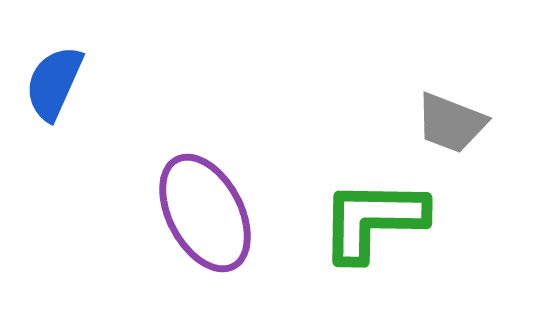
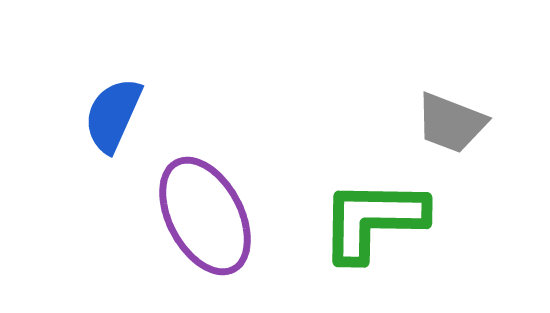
blue semicircle: moved 59 px right, 32 px down
purple ellipse: moved 3 px down
